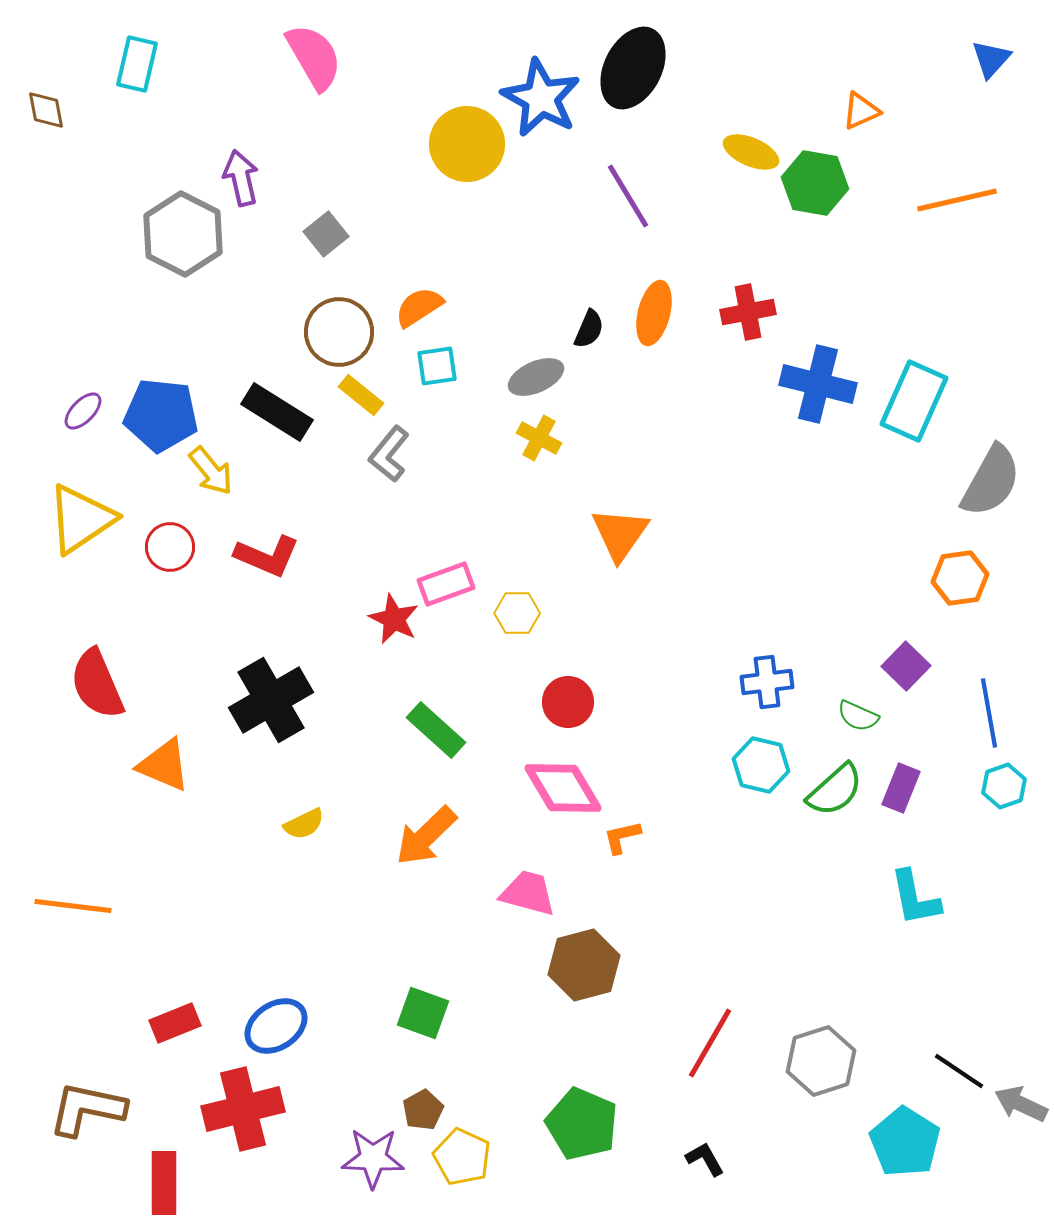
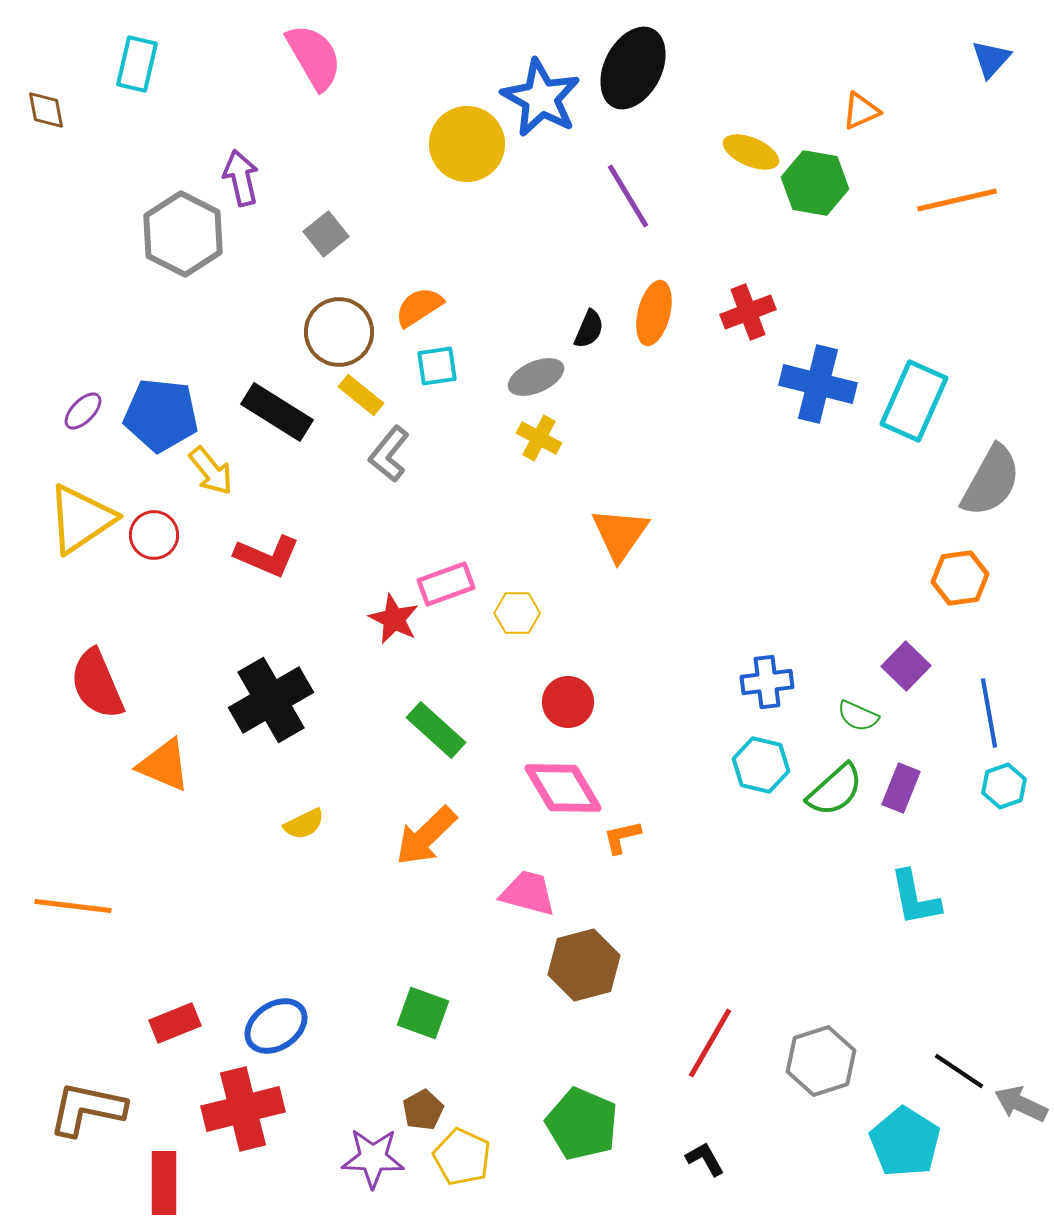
red cross at (748, 312): rotated 10 degrees counterclockwise
red circle at (170, 547): moved 16 px left, 12 px up
